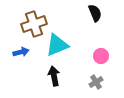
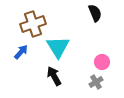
brown cross: moved 1 px left
cyan triangle: moved 1 px right, 2 px down; rotated 40 degrees counterclockwise
blue arrow: rotated 35 degrees counterclockwise
pink circle: moved 1 px right, 6 px down
black arrow: rotated 18 degrees counterclockwise
